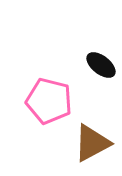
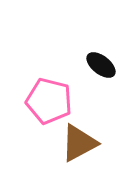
brown triangle: moved 13 px left
